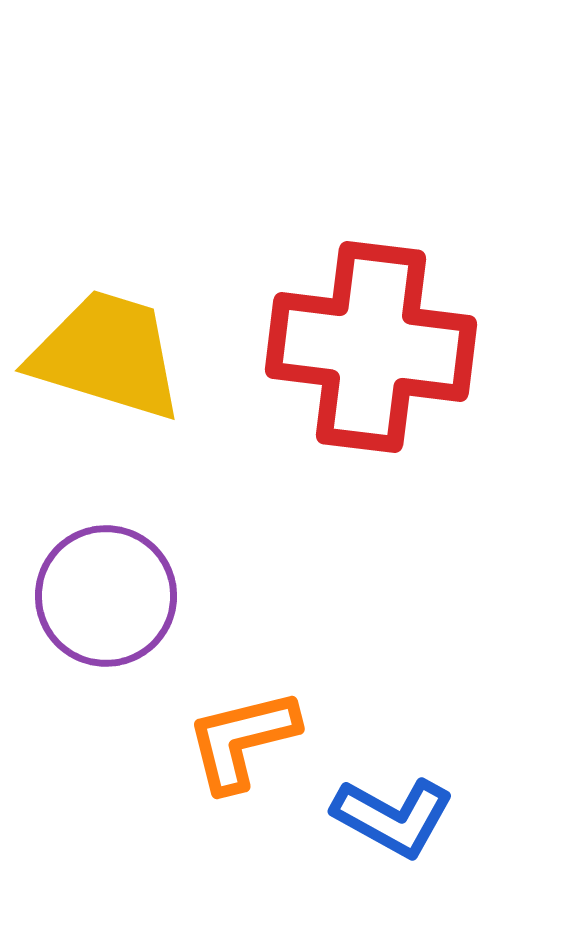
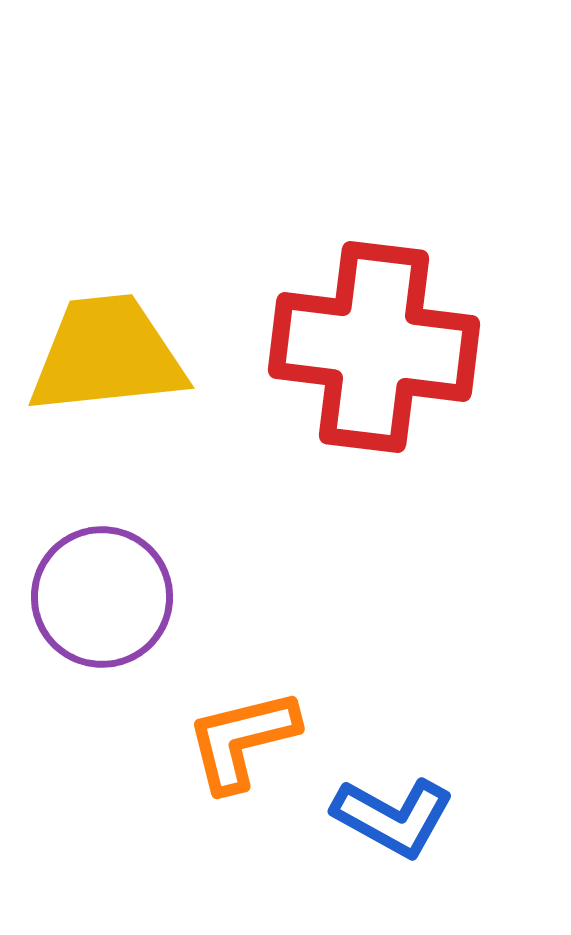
red cross: moved 3 px right
yellow trapezoid: rotated 23 degrees counterclockwise
purple circle: moved 4 px left, 1 px down
